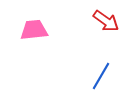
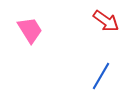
pink trapezoid: moved 4 px left; rotated 64 degrees clockwise
